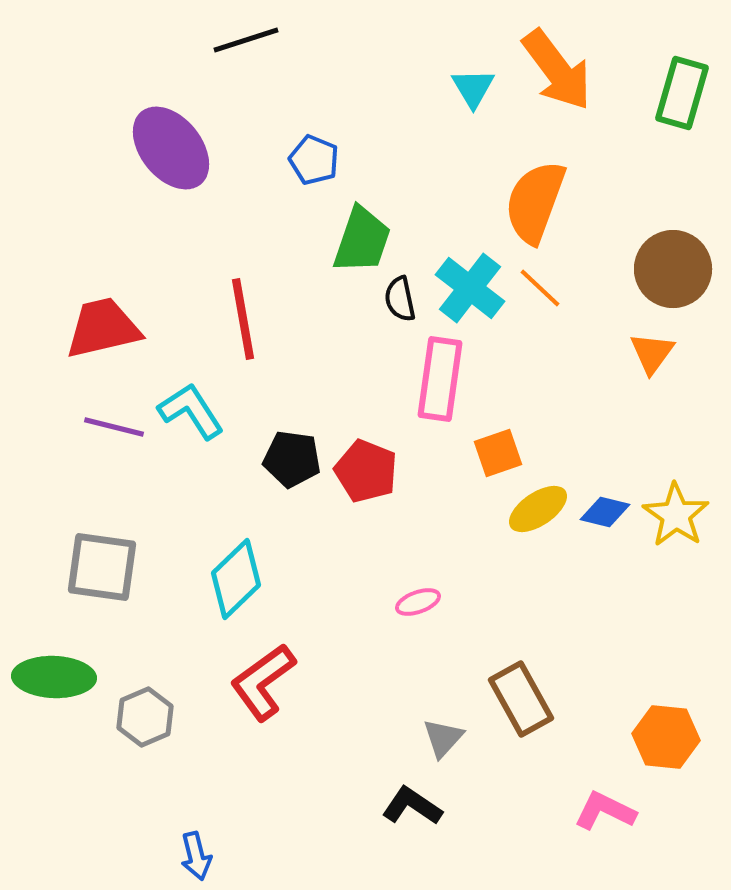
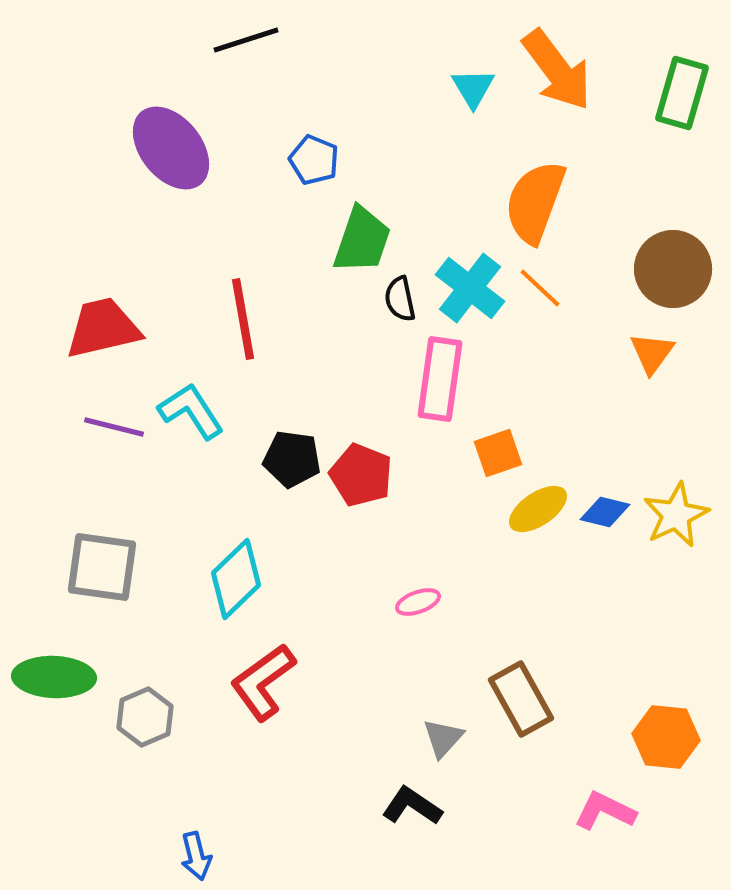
red pentagon: moved 5 px left, 4 px down
yellow star: rotated 12 degrees clockwise
